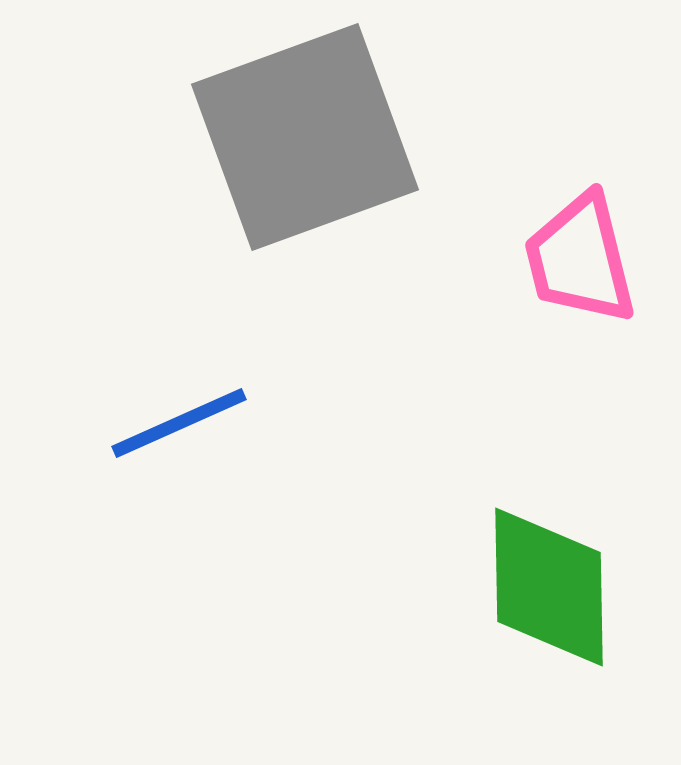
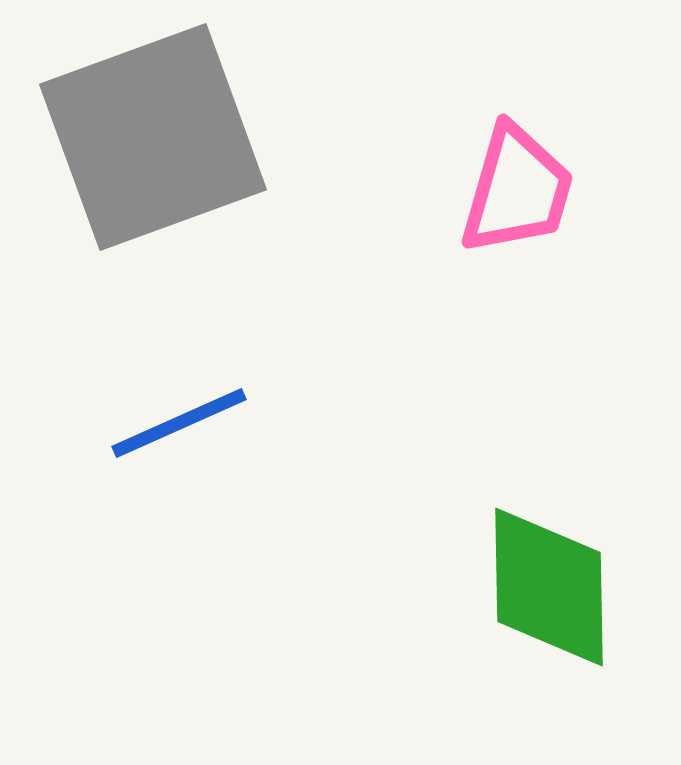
gray square: moved 152 px left
pink trapezoid: moved 63 px left, 69 px up; rotated 150 degrees counterclockwise
